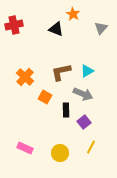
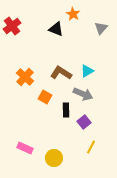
red cross: moved 2 px left, 1 px down; rotated 24 degrees counterclockwise
brown L-shape: moved 1 px down; rotated 45 degrees clockwise
yellow circle: moved 6 px left, 5 px down
